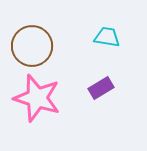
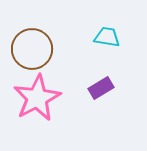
brown circle: moved 3 px down
pink star: rotated 27 degrees clockwise
